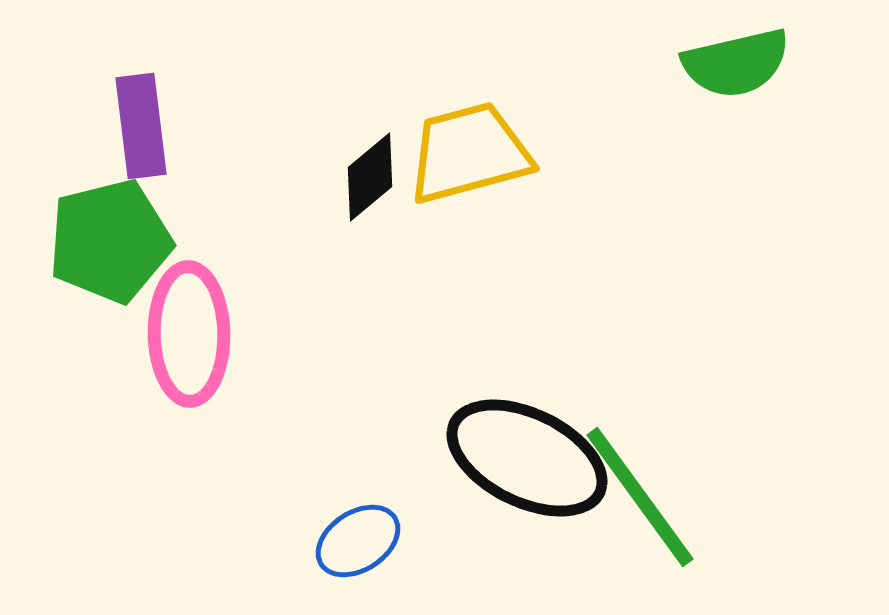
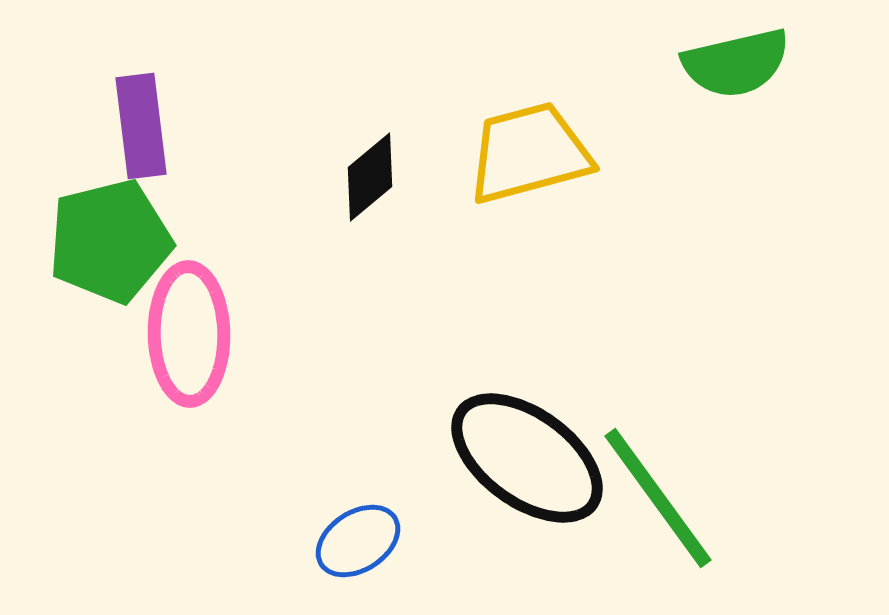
yellow trapezoid: moved 60 px right
black ellipse: rotated 10 degrees clockwise
green line: moved 18 px right, 1 px down
